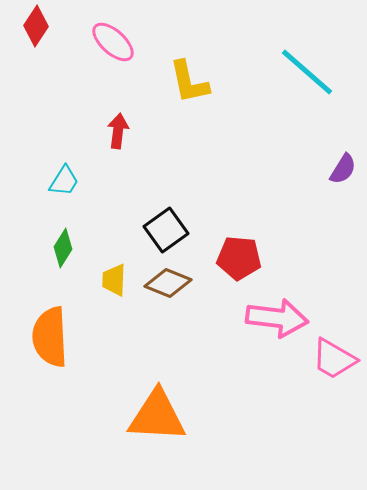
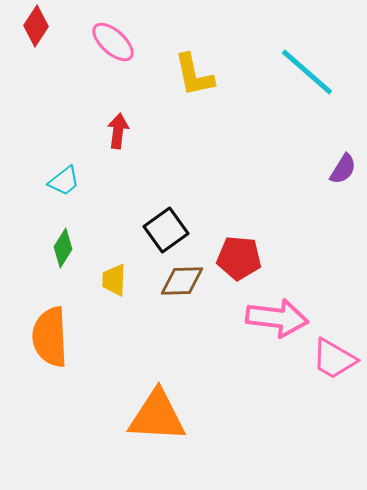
yellow L-shape: moved 5 px right, 7 px up
cyan trapezoid: rotated 20 degrees clockwise
brown diamond: moved 14 px right, 2 px up; rotated 24 degrees counterclockwise
